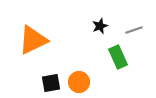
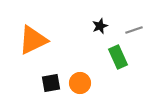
orange circle: moved 1 px right, 1 px down
